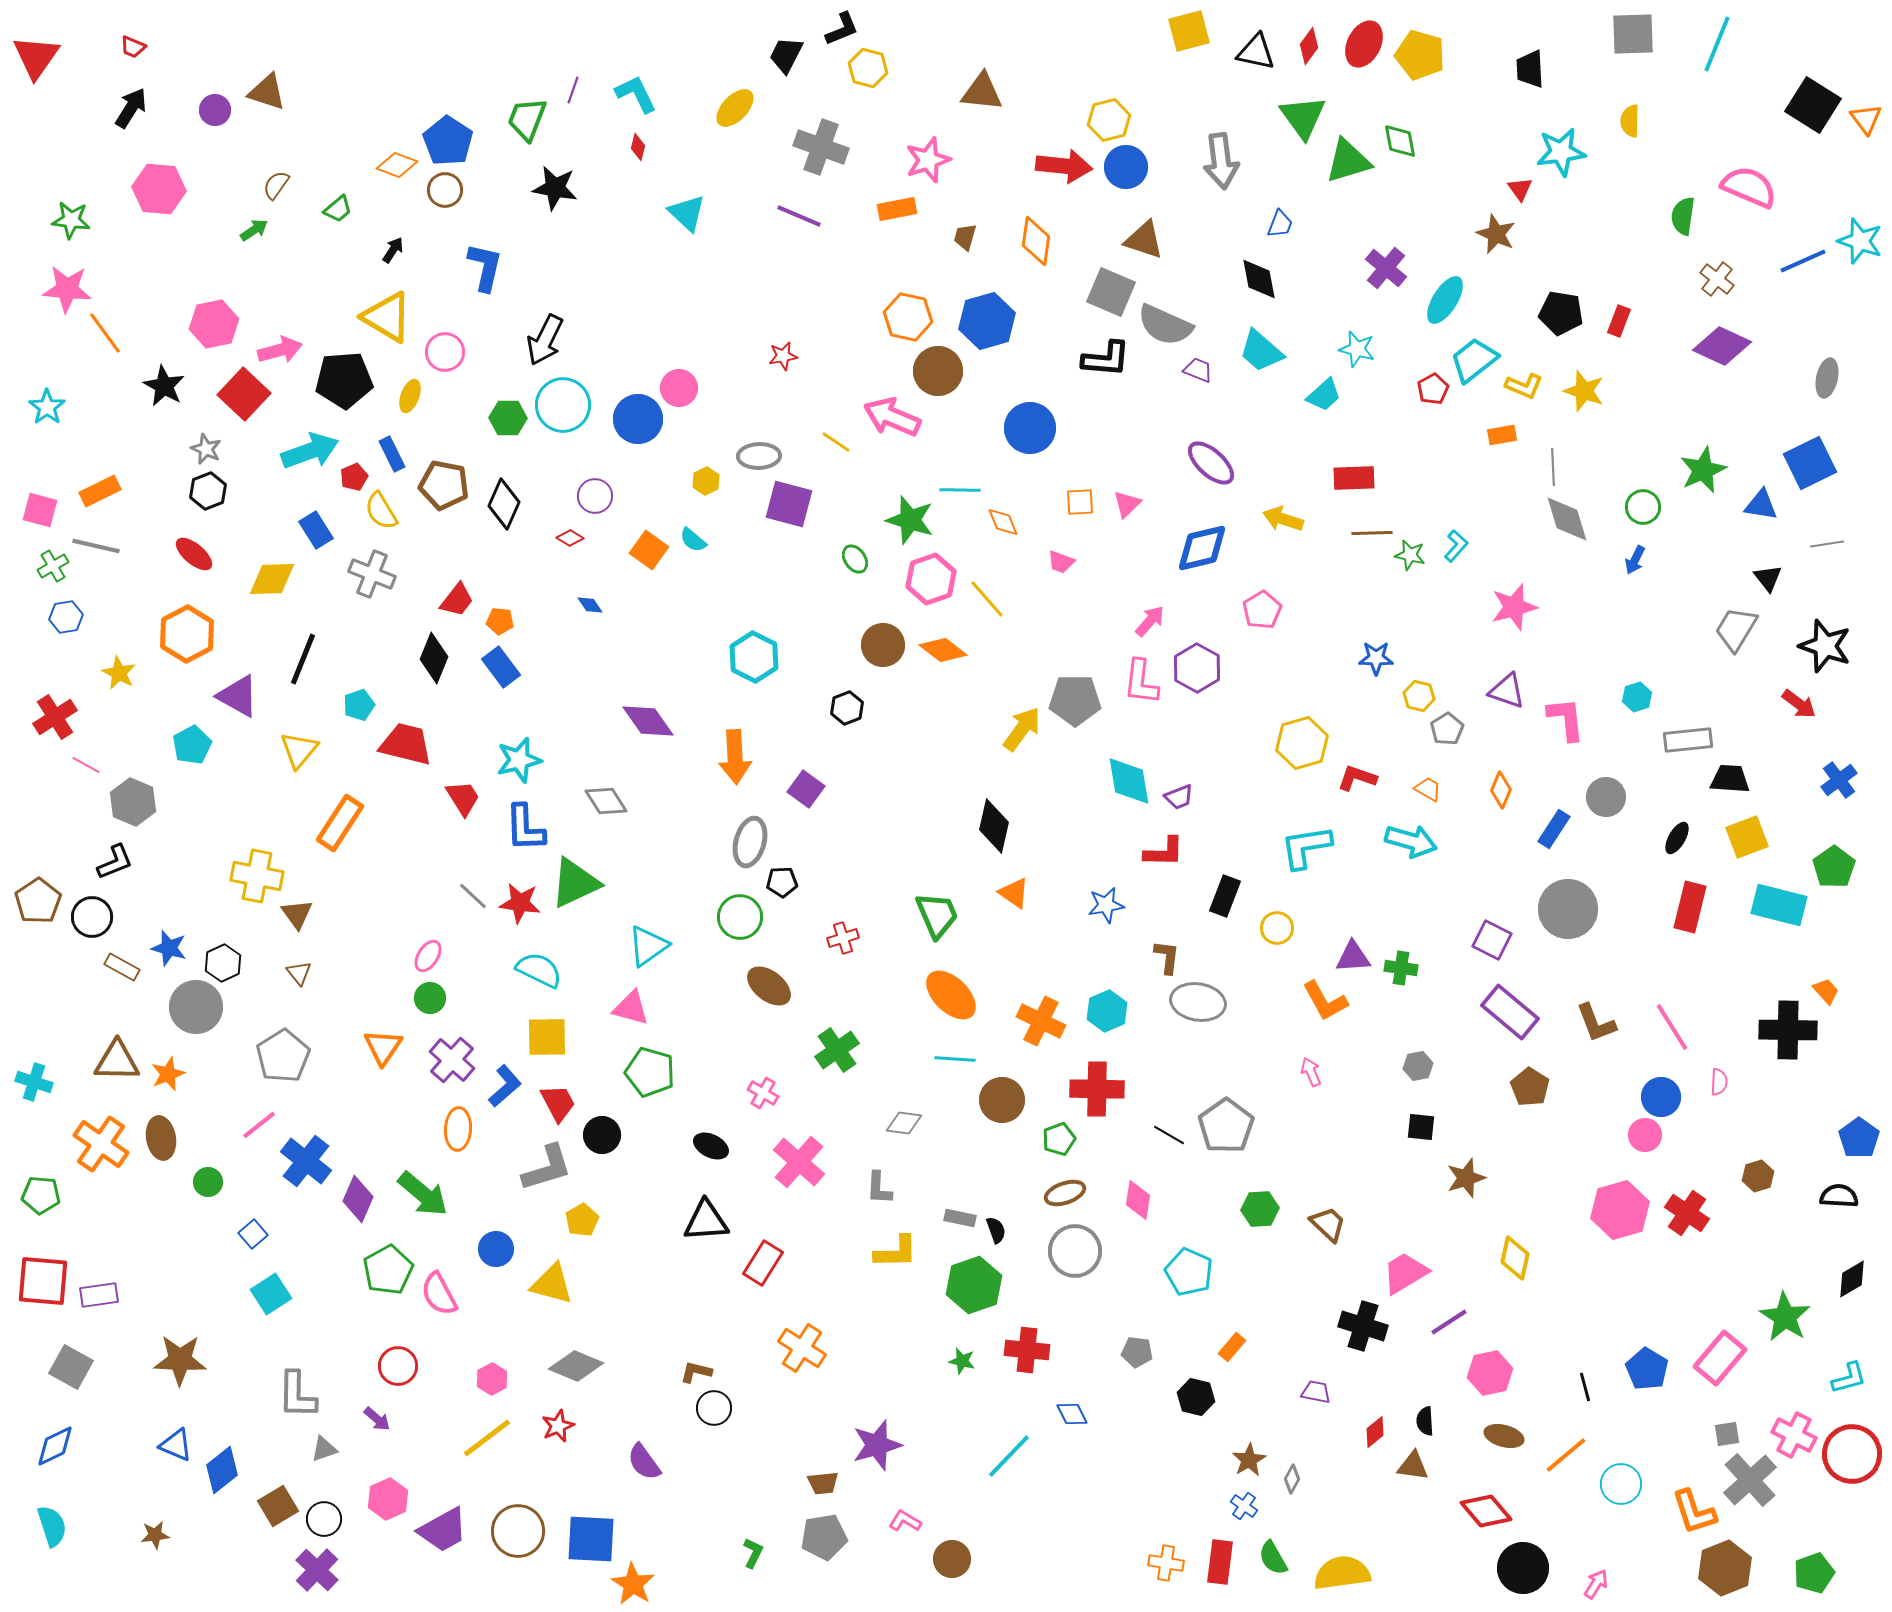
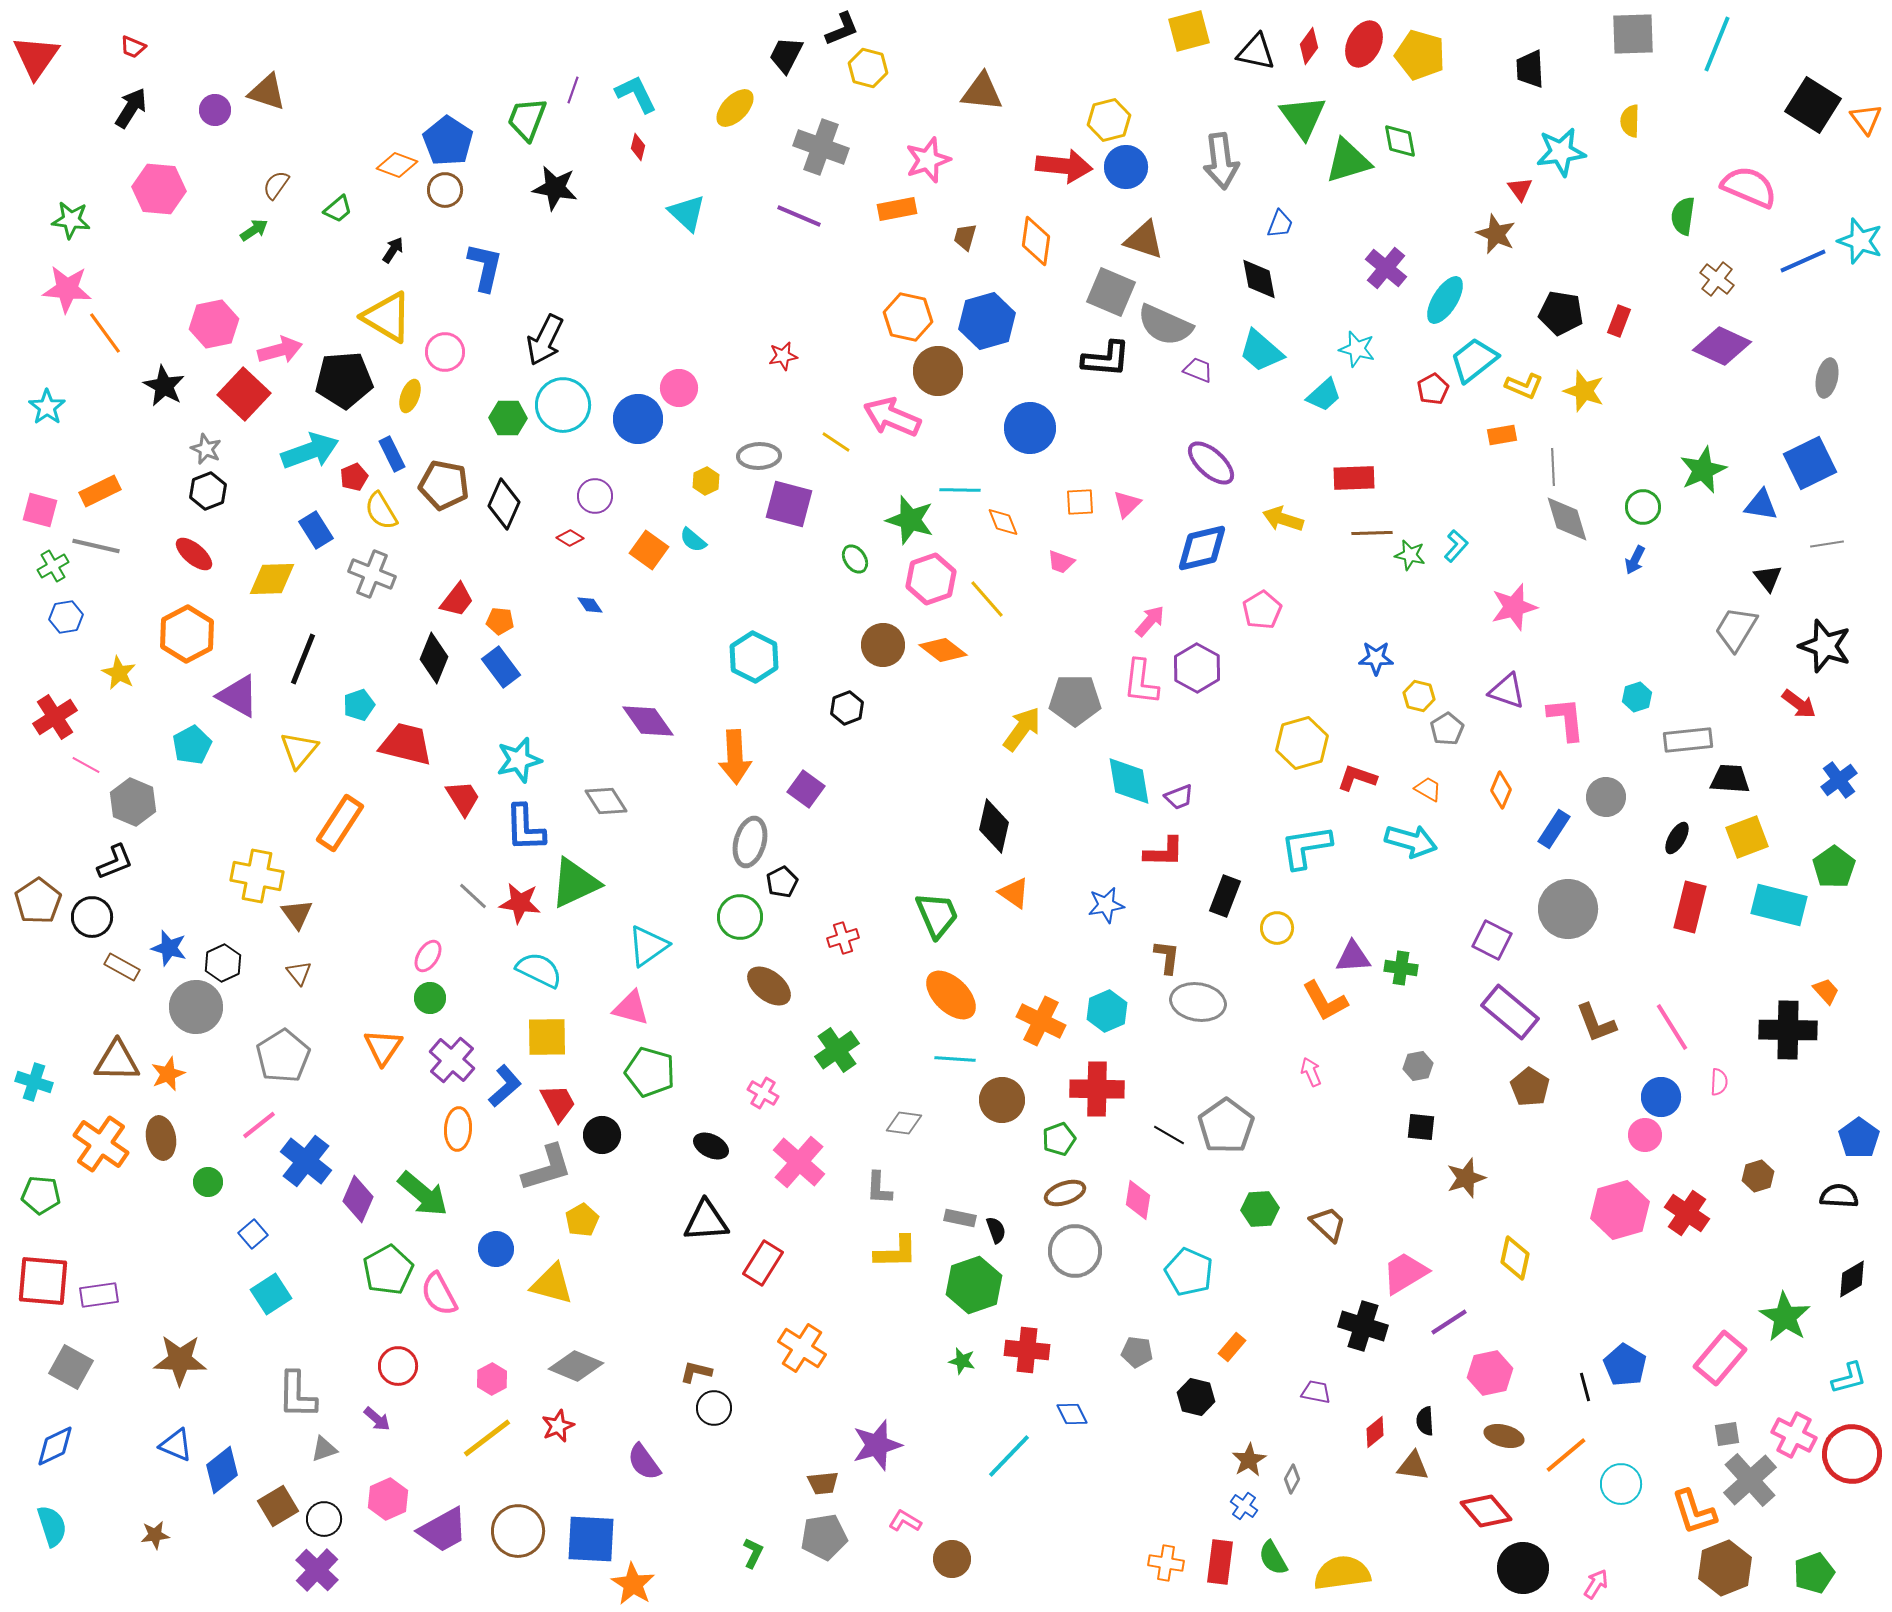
black pentagon at (782, 882): rotated 24 degrees counterclockwise
blue pentagon at (1647, 1369): moved 22 px left, 4 px up
